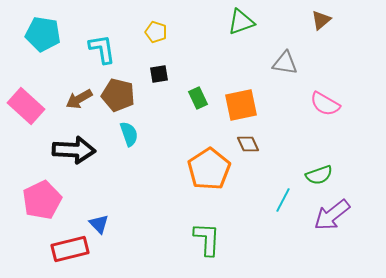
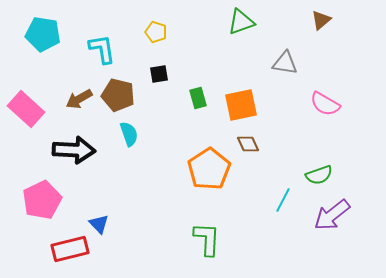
green rectangle: rotated 10 degrees clockwise
pink rectangle: moved 3 px down
